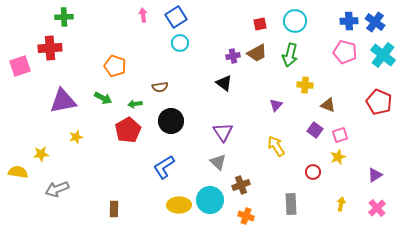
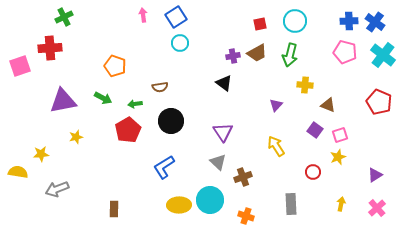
green cross at (64, 17): rotated 24 degrees counterclockwise
brown cross at (241, 185): moved 2 px right, 8 px up
